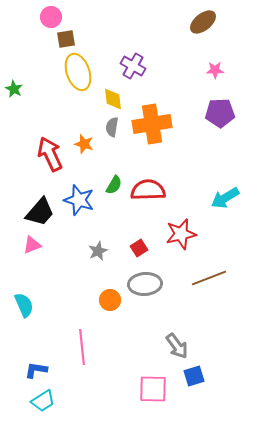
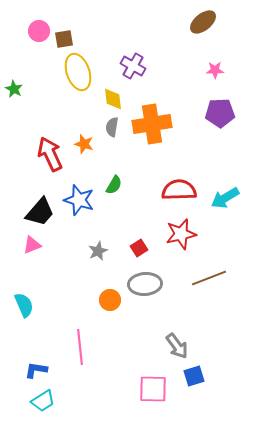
pink circle: moved 12 px left, 14 px down
brown square: moved 2 px left
red semicircle: moved 31 px right
pink line: moved 2 px left
